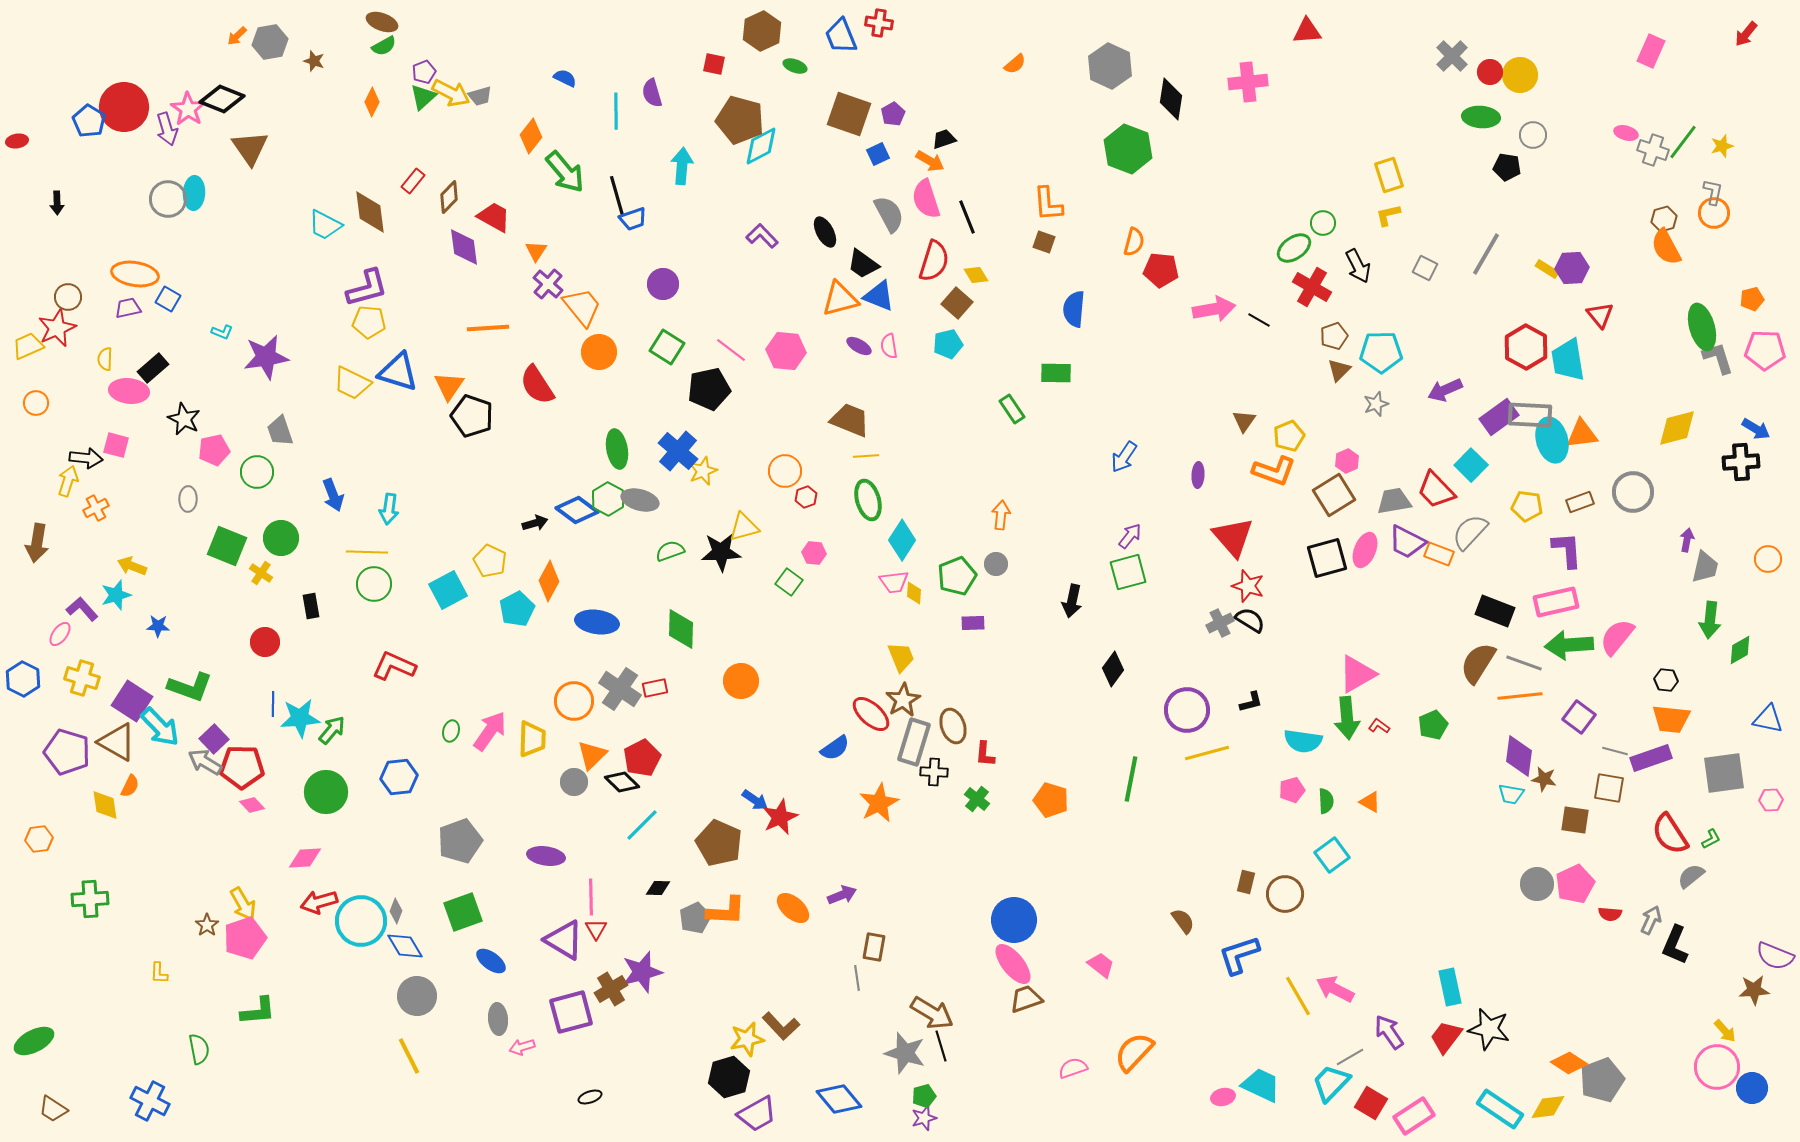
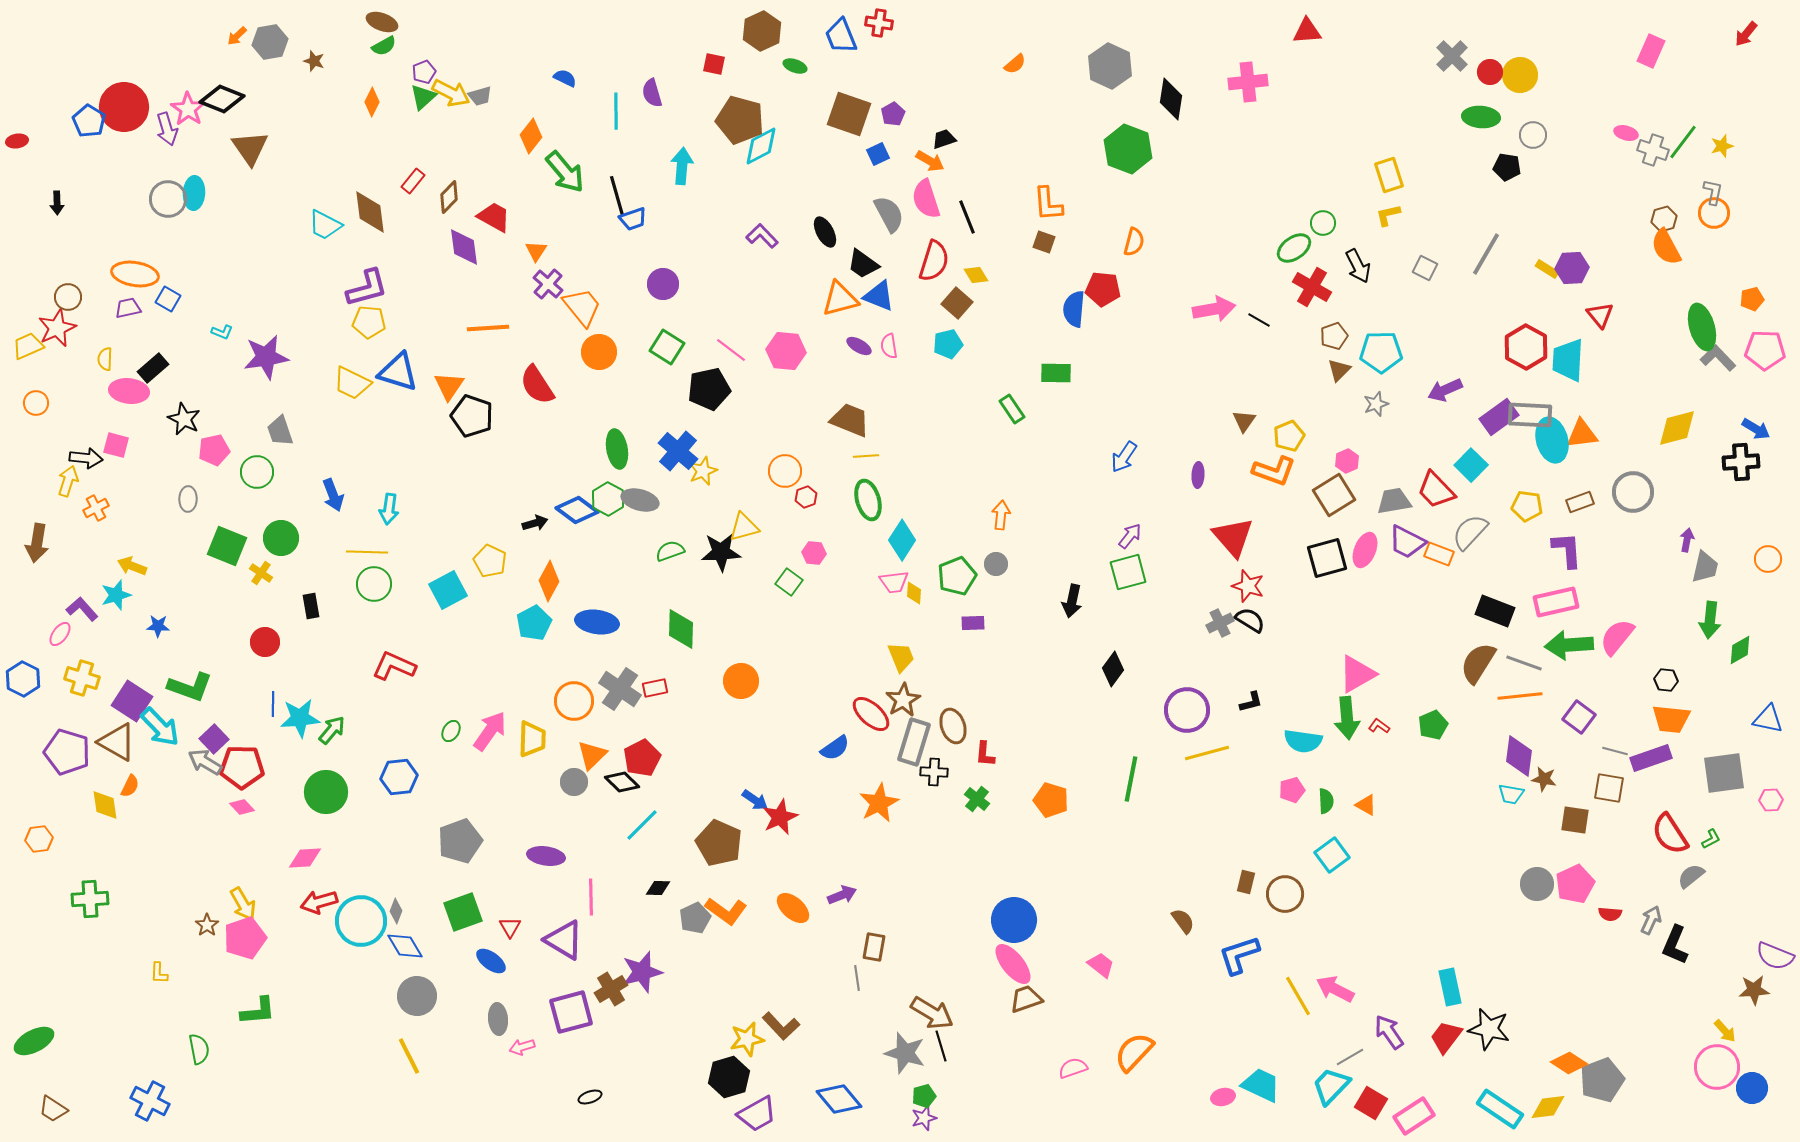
red pentagon at (1161, 270): moved 58 px left, 19 px down
gray L-shape at (1718, 358): rotated 27 degrees counterclockwise
cyan trapezoid at (1568, 360): rotated 12 degrees clockwise
cyan pentagon at (517, 609): moved 17 px right, 14 px down
green ellipse at (451, 731): rotated 15 degrees clockwise
orange triangle at (1370, 802): moved 4 px left, 3 px down
pink diamond at (252, 805): moved 10 px left, 2 px down
orange L-shape at (726, 911): rotated 33 degrees clockwise
red triangle at (596, 929): moved 86 px left, 2 px up
cyan trapezoid at (1331, 1083): moved 3 px down
